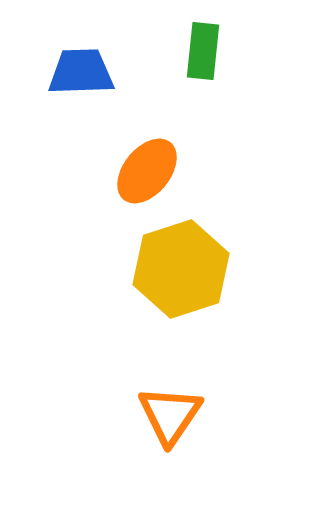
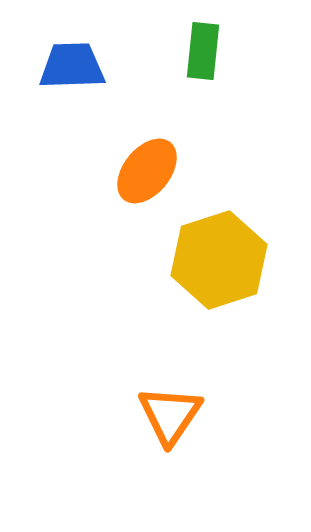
blue trapezoid: moved 9 px left, 6 px up
yellow hexagon: moved 38 px right, 9 px up
